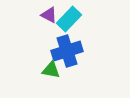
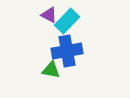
cyan rectangle: moved 2 px left, 2 px down
blue cross: rotated 8 degrees clockwise
